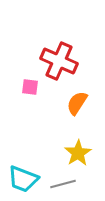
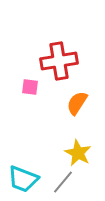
red cross: rotated 33 degrees counterclockwise
yellow star: rotated 12 degrees counterclockwise
gray line: moved 2 px up; rotated 35 degrees counterclockwise
